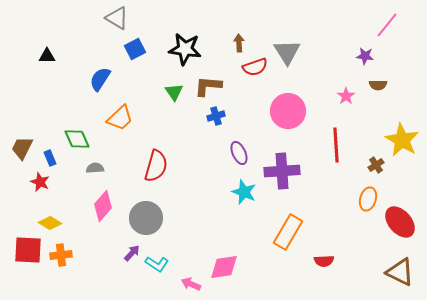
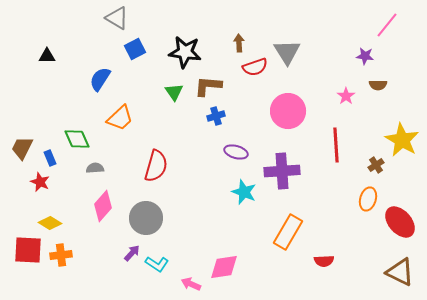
black star at (185, 49): moved 3 px down
purple ellipse at (239, 153): moved 3 px left, 1 px up; rotated 50 degrees counterclockwise
